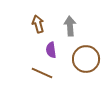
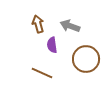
gray arrow: rotated 66 degrees counterclockwise
purple semicircle: moved 1 px right, 5 px up
